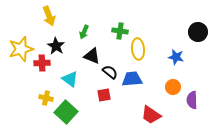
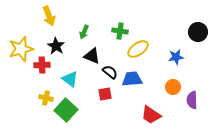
yellow ellipse: rotated 60 degrees clockwise
blue star: rotated 21 degrees counterclockwise
red cross: moved 2 px down
red square: moved 1 px right, 1 px up
green square: moved 2 px up
